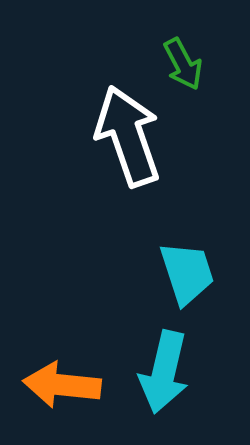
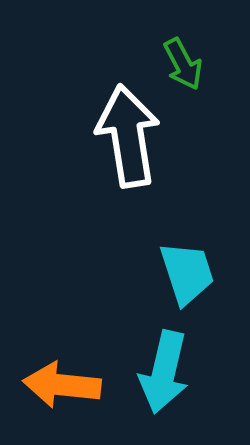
white arrow: rotated 10 degrees clockwise
